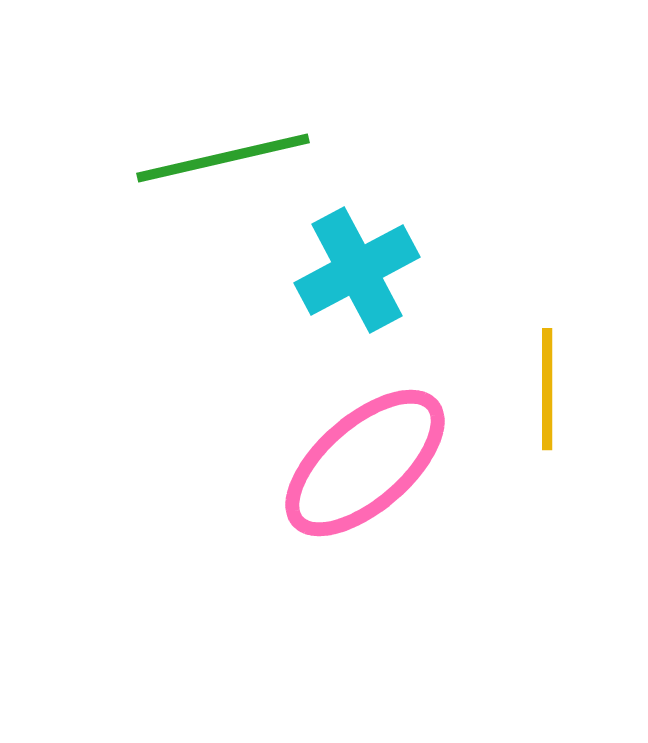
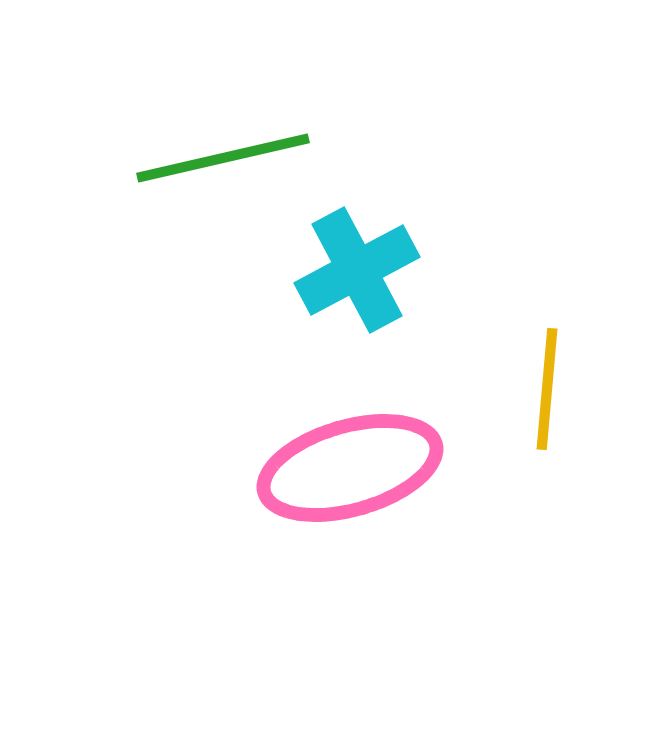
yellow line: rotated 5 degrees clockwise
pink ellipse: moved 15 px left, 5 px down; rotated 25 degrees clockwise
